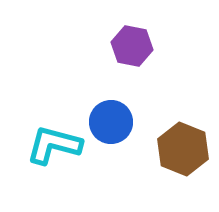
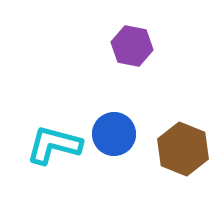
blue circle: moved 3 px right, 12 px down
